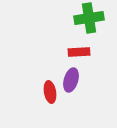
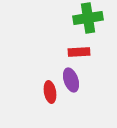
green cross: moved 1 px left
purple ellipse: rotated 35 degrees counterclockwise
